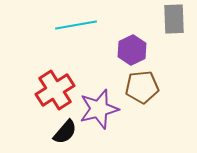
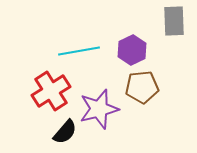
gray rectangle: moved 2 px down
cyan line: moved 3 px right, 26 px down
red cross: moved 4 px left, 1 px down
